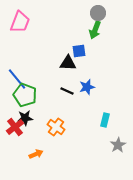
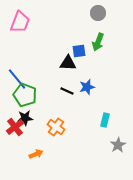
green arrow: moved 3 px right, 12 px down
